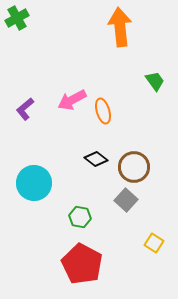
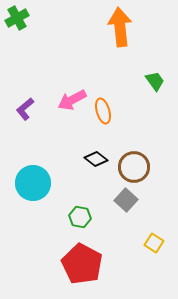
cyan circle: moved 1 px left
